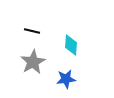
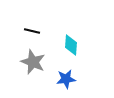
gray star: rotated 20 degrees counterclockwise
